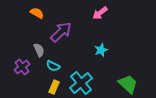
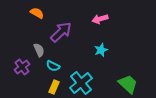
pink arrow: moved 6 px down; rotated 21 degrees clockwise
